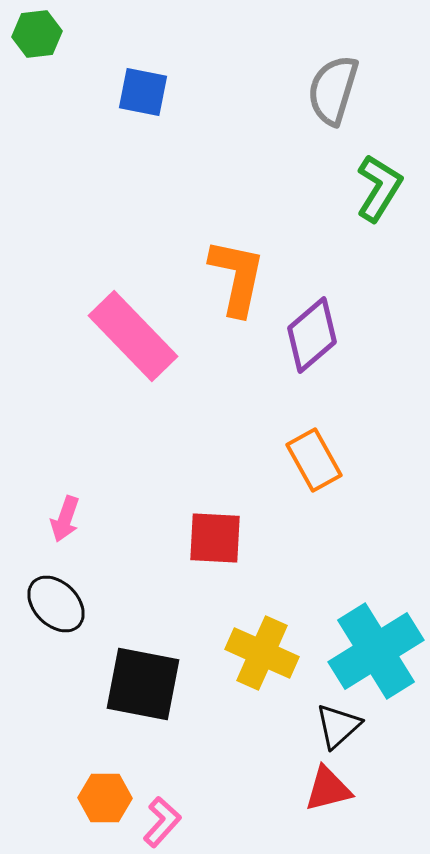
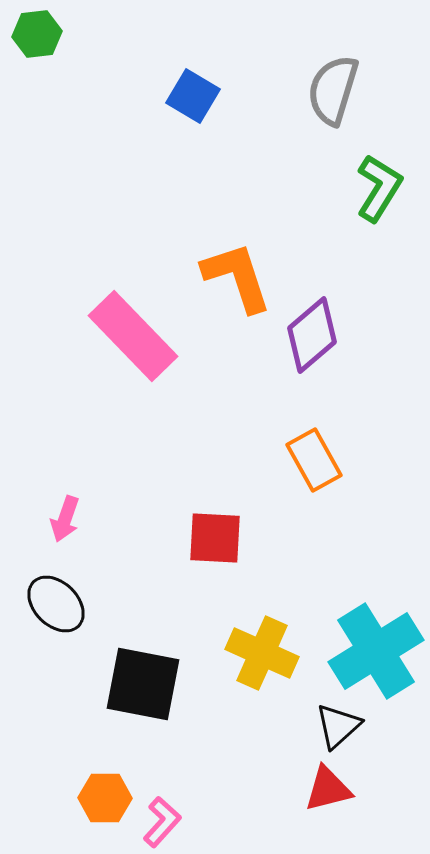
blue square: moved 50 px right, 4 px down; rotated 20 degrees clockwise
orange L-shape: rotated 30 degrees counterclockwise
